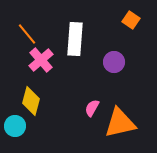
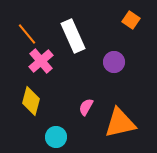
white rectangle: moved 2 px left, 3 px up; rotated 28 degrees counterclockwise
pink cross: moved 1 px down
pink semicircle: moved 6 px left, 1 px up
cyan circle: moved 41 px right, 11 px down
